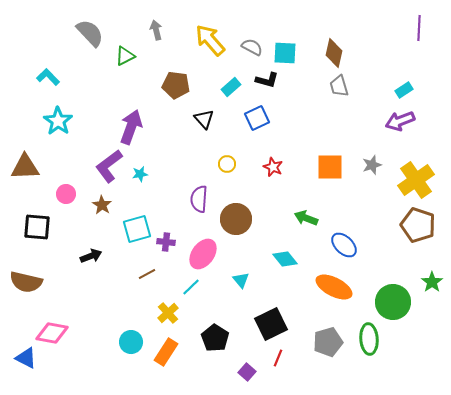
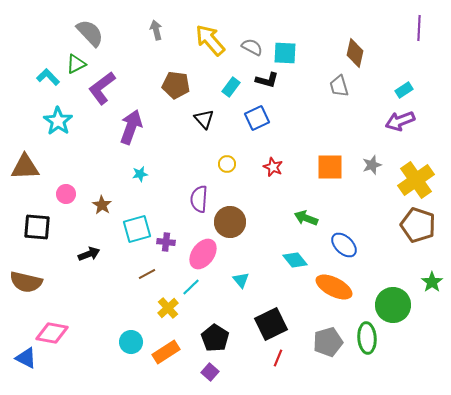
brown diamond at (334, 53): moved 21 px right
green triangle at (125, 56): moved 49 px left, 8 px down
cyan rectangle at (231, 87): rotated 12 degrees counterclockwise
purple L-shape at (109, 166): moved 7 px left, 78 px up
brown circle at (236, 219): moved 6 px left, 3 px down
black arrow at (91, 256): moved 2 px left, 2 px up
cyan diamond at (285, 259): moved 10 px right, 1 px down
green circle at (393, 302): moved 3 px down
yellow cross at (168, 313): moved 5 px up
green ellipse at (369, 339): moved 2 px left, 1 px up
orange rectangle at (166, 352): rotated 24 degrees clockwise
purple square at (247, 372): moved 37 px left
